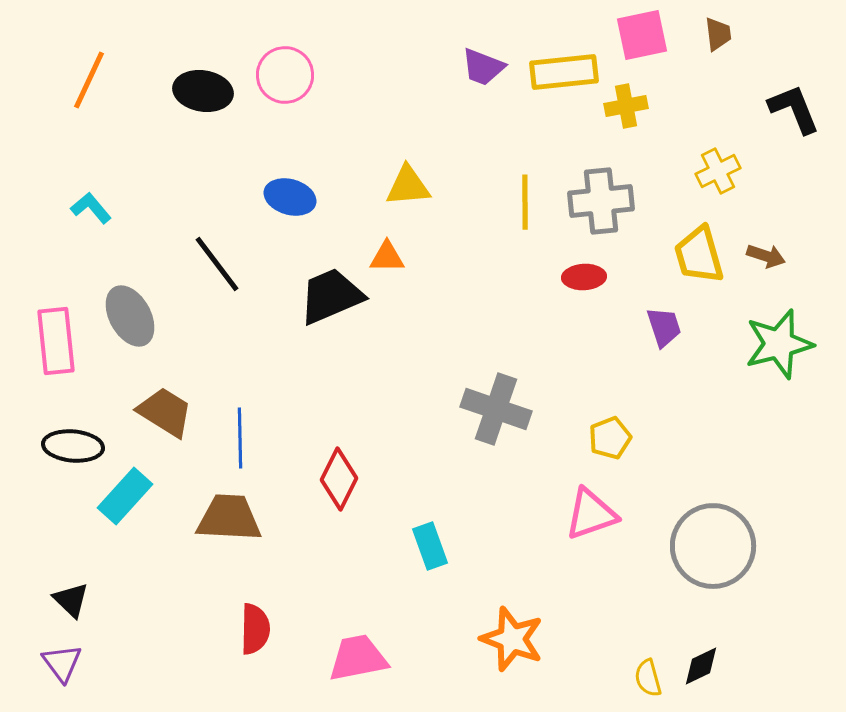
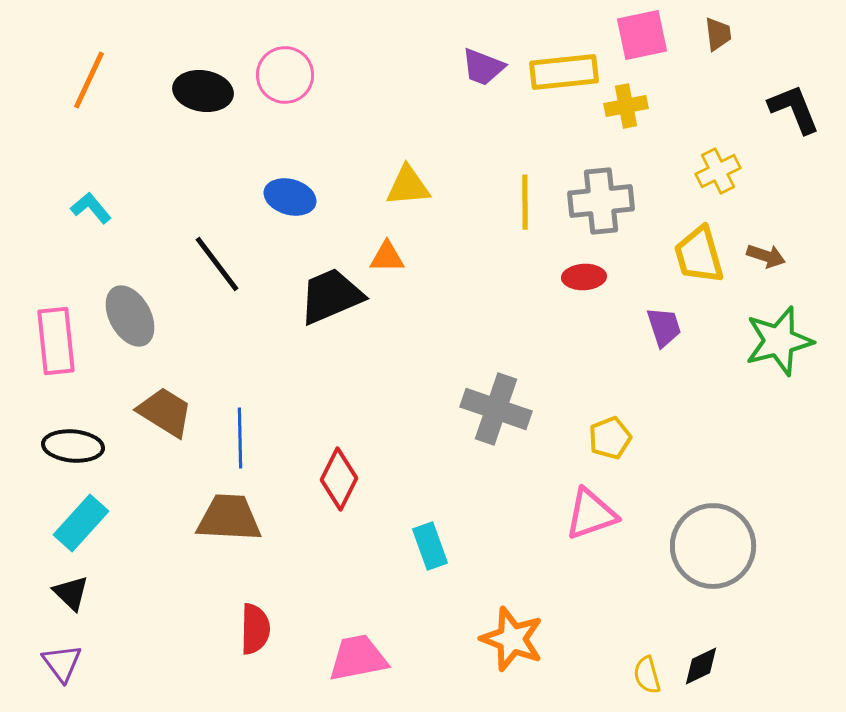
green star at (779, 344): moved 3 px up
cyan rectangle at (125, 496): moved 44 px left, 27 px down
black triangle at (71, 600): moved 7 px up
yellow semicircle at (648, 678): moved 1 px left, 3 px up
